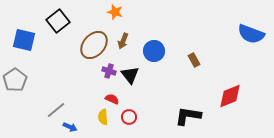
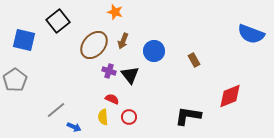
blue arrow: moved 4 px right
